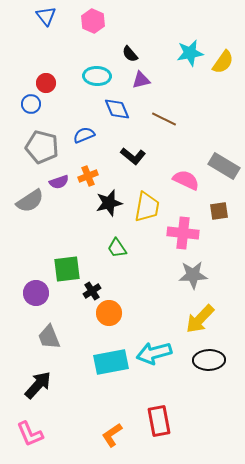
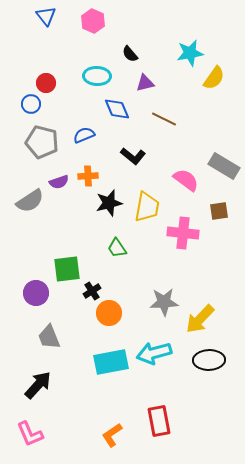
yellow semicircle: moved 9 px left, 16 px down
purple triangle: moved 4 px right, 3 px down
gray pentagon: moved 5 px up
orange cross: rotated 18 degrees clockwise
pink semicircle: rotated 12 degrees clockwise
gray star: moved 29 px left, 27 px down
